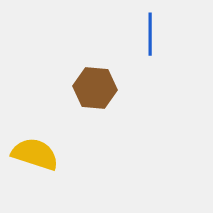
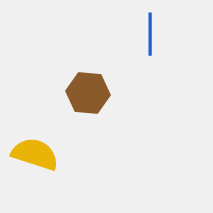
brown hexagon: moved 7 px left, 5 px down
